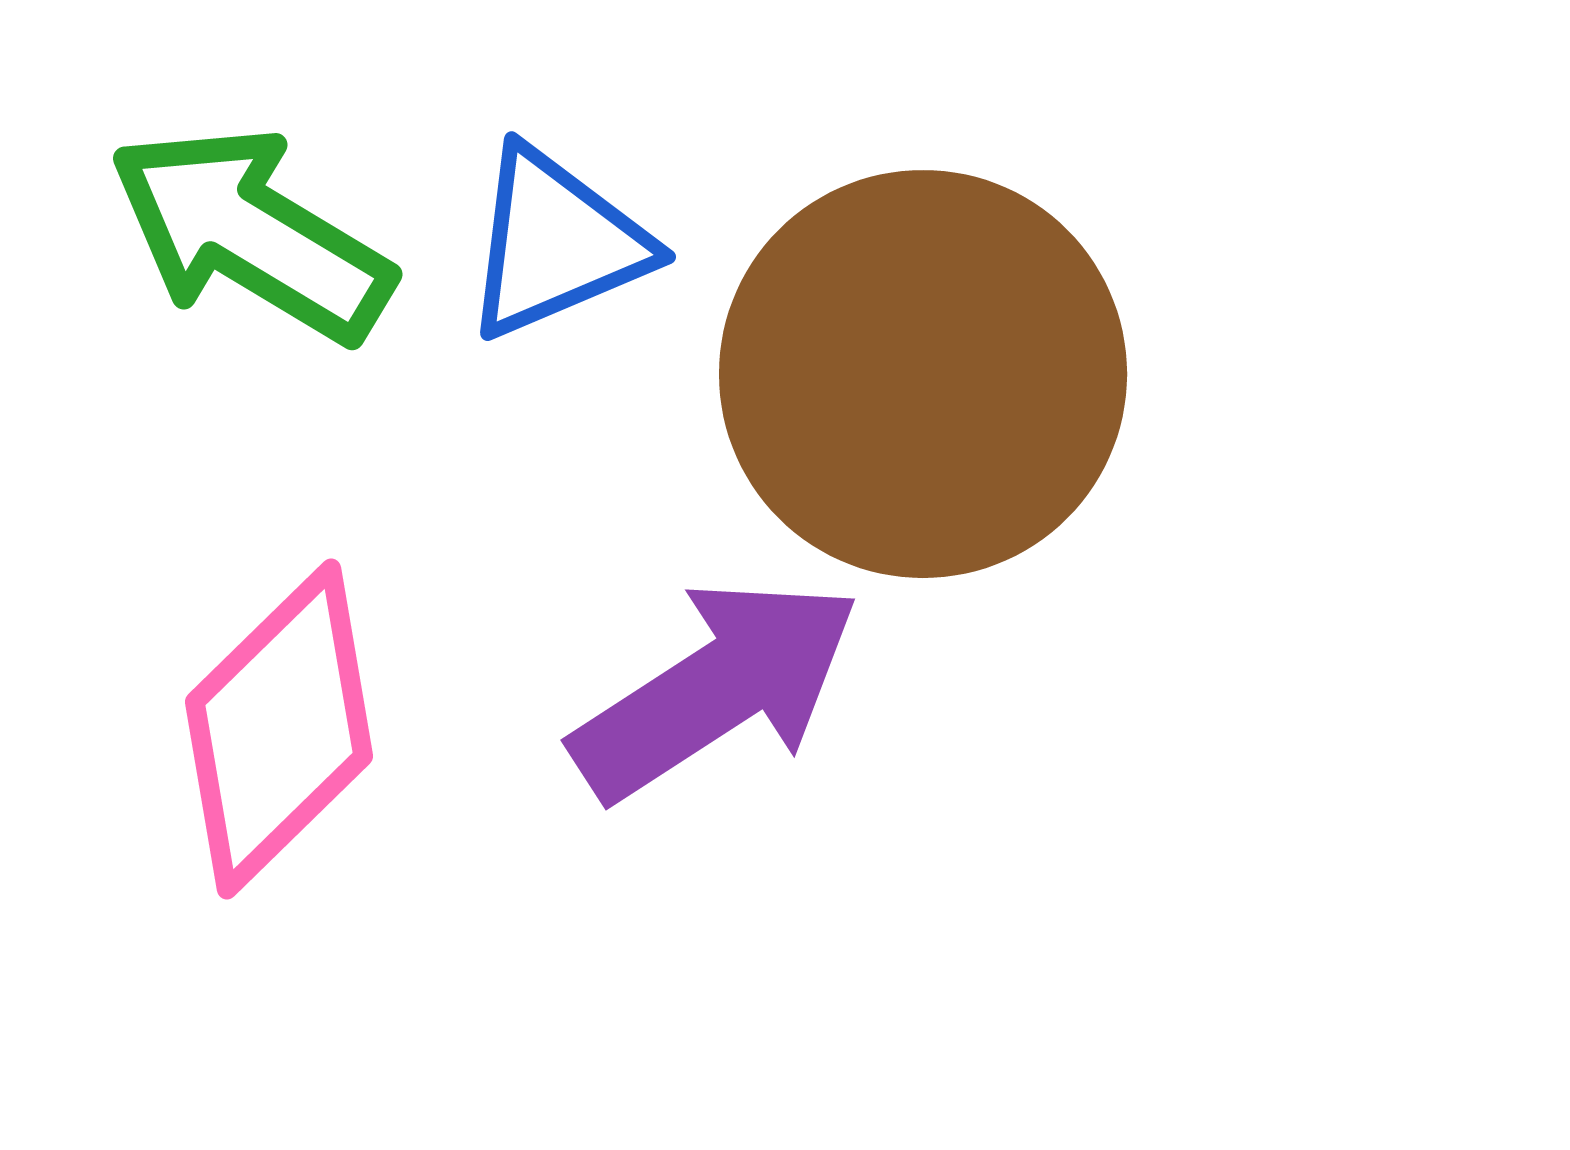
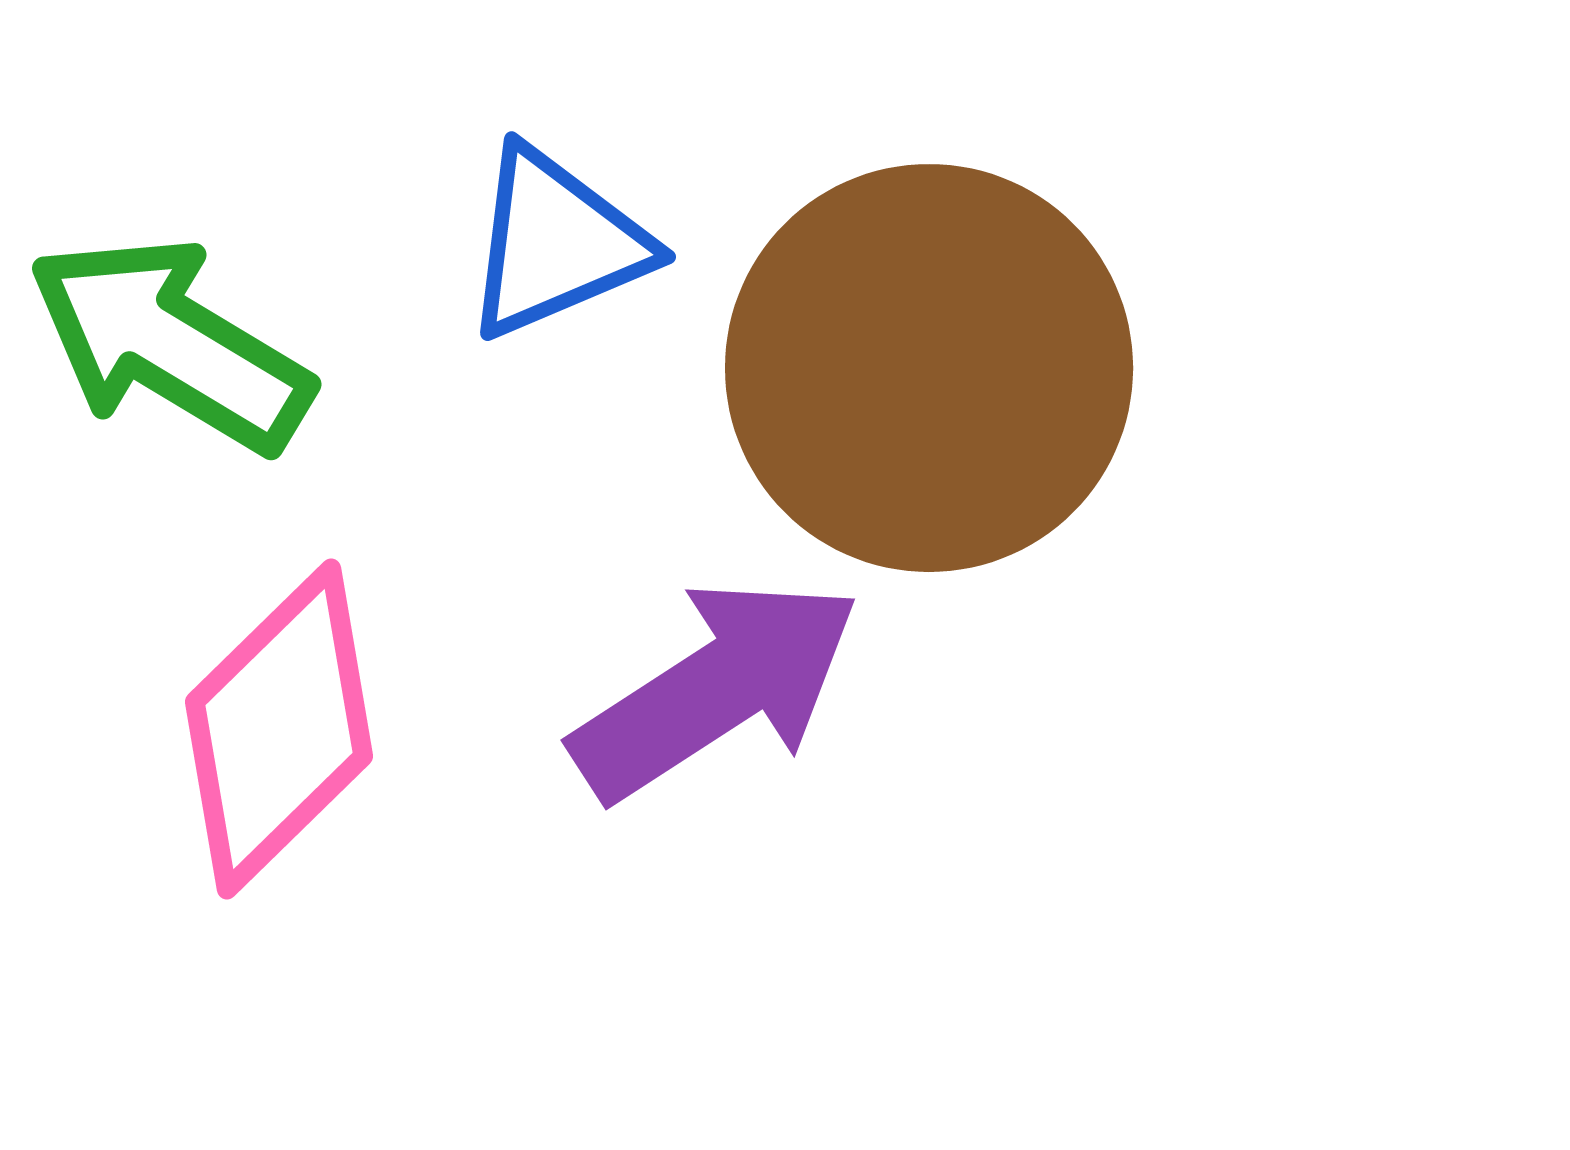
green arrow: moved 81 px left, 110 px down
brown circle: moved 6 px right, 6 px up
